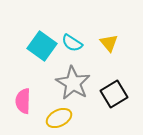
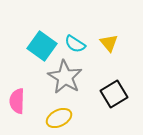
cyan semicircle: moved 3 px right, 1 px down
gray star: moved 8 px left, 6 px up
pink semicircle: moved 6 px left
